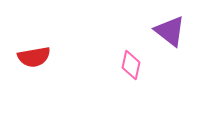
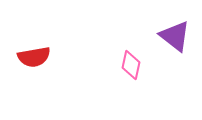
purple triangle: moved 5 px right, 5 px down
